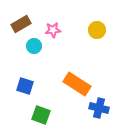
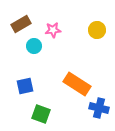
blue square: rotated 30 degrees counterclockwise
green square: moved 1 px up
